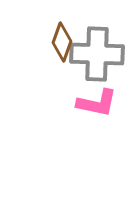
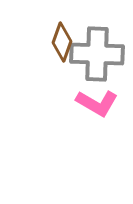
pink L-shape: rotated 18 degrees clockwise
